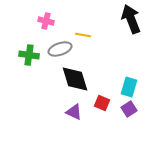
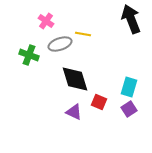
pink cross: rotated 21 degrees clockwise
yellow line: moved 1 px up
gray ellipse: moved 5 px up
green cross: rotated 12 degrees clockwise
red square: moved 3 px left, 1 px up
